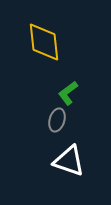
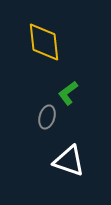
gray ellipse: moved 10 px left, 3 px up
